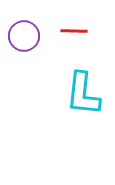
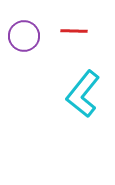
cyan L-shape: rotated 33 degrees clockwise
